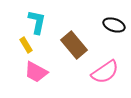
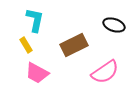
cyan L-shape: moved 2 px left, 2 px up
brown rectangle: rotated 76 degrees counterclockwise
pink trapezoid: moved 1 px right, 1 px down
